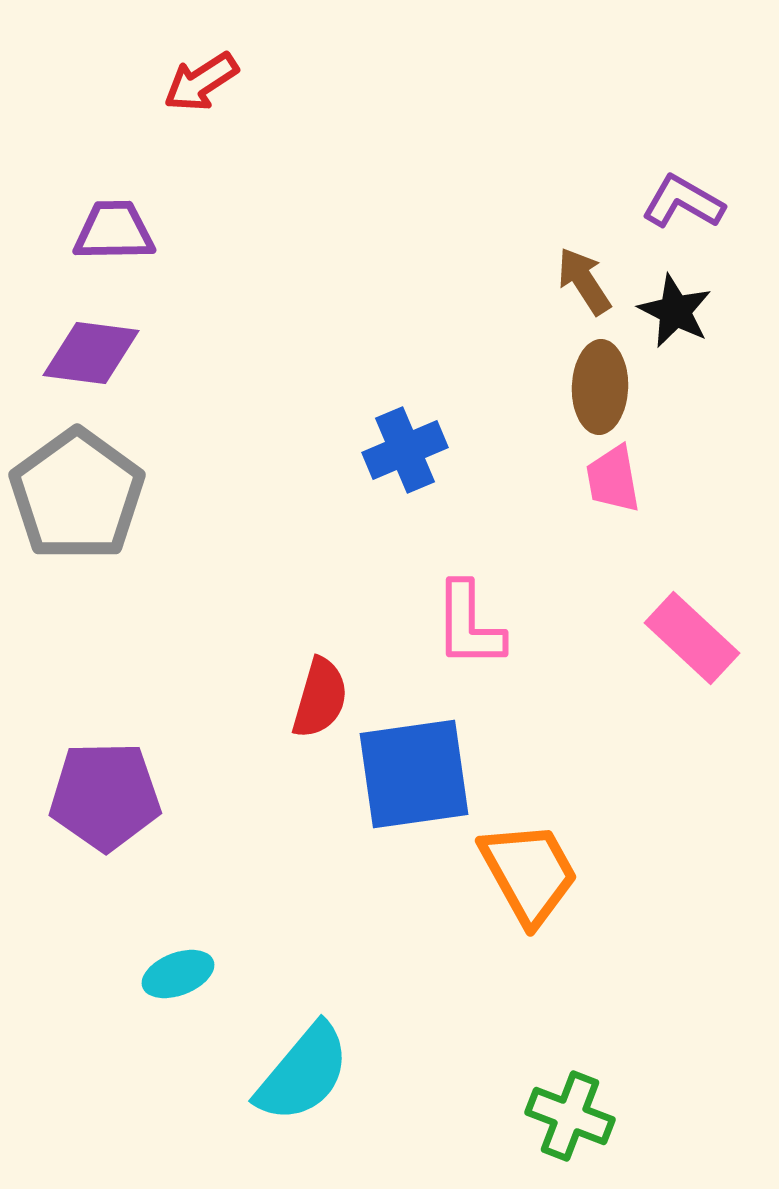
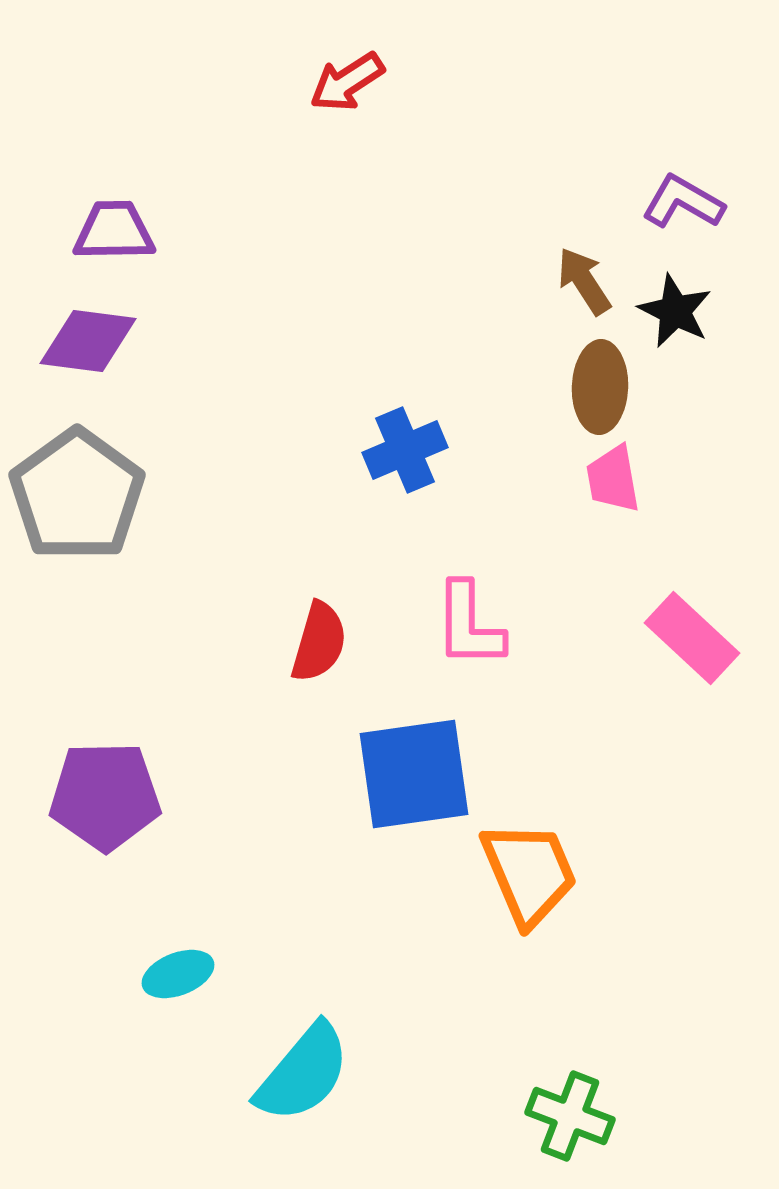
red arrow: moved 146 px right
purple diamond: moved 3 px left, 12 px up
red semicircle: moved 1 px left, 56 px up
orange trapezoid: rotated 6 degrees clockwise
